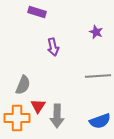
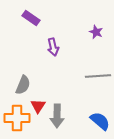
purple rectangle: moved 6 px left, 6 px down; rotated 18 degrees clockwise
blue semicircle: rotated 120 degrees counterclockwise
